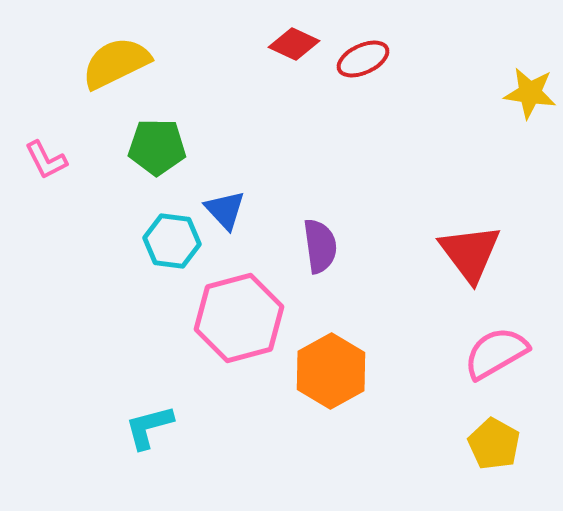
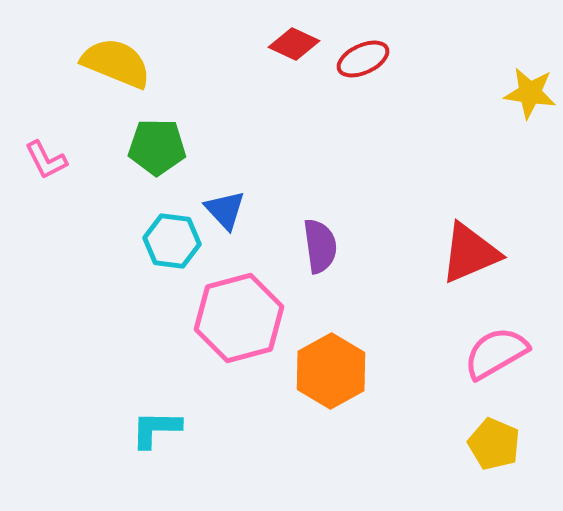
yellow semicircle: rotated 48 degrees clockwise
red triangle: rotated 44 degrees clockwise
cyan L-shape: moved 7 px right, 2 px down; rotated 16 degrees clockwise
yellow pentagon: rotated 6 degrees counterclockwise
